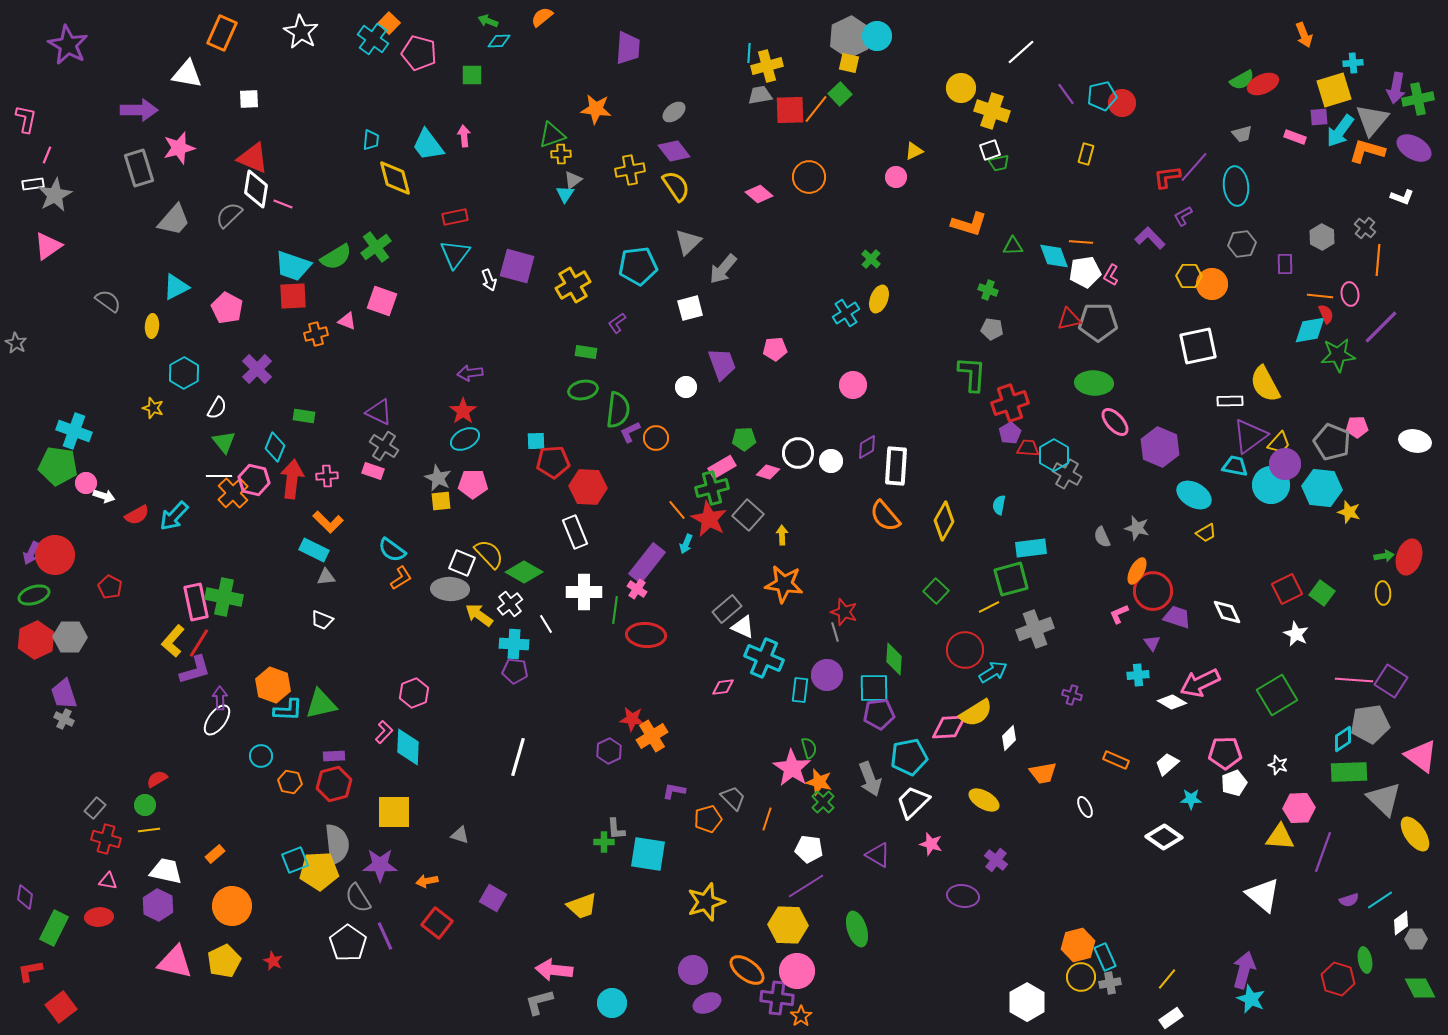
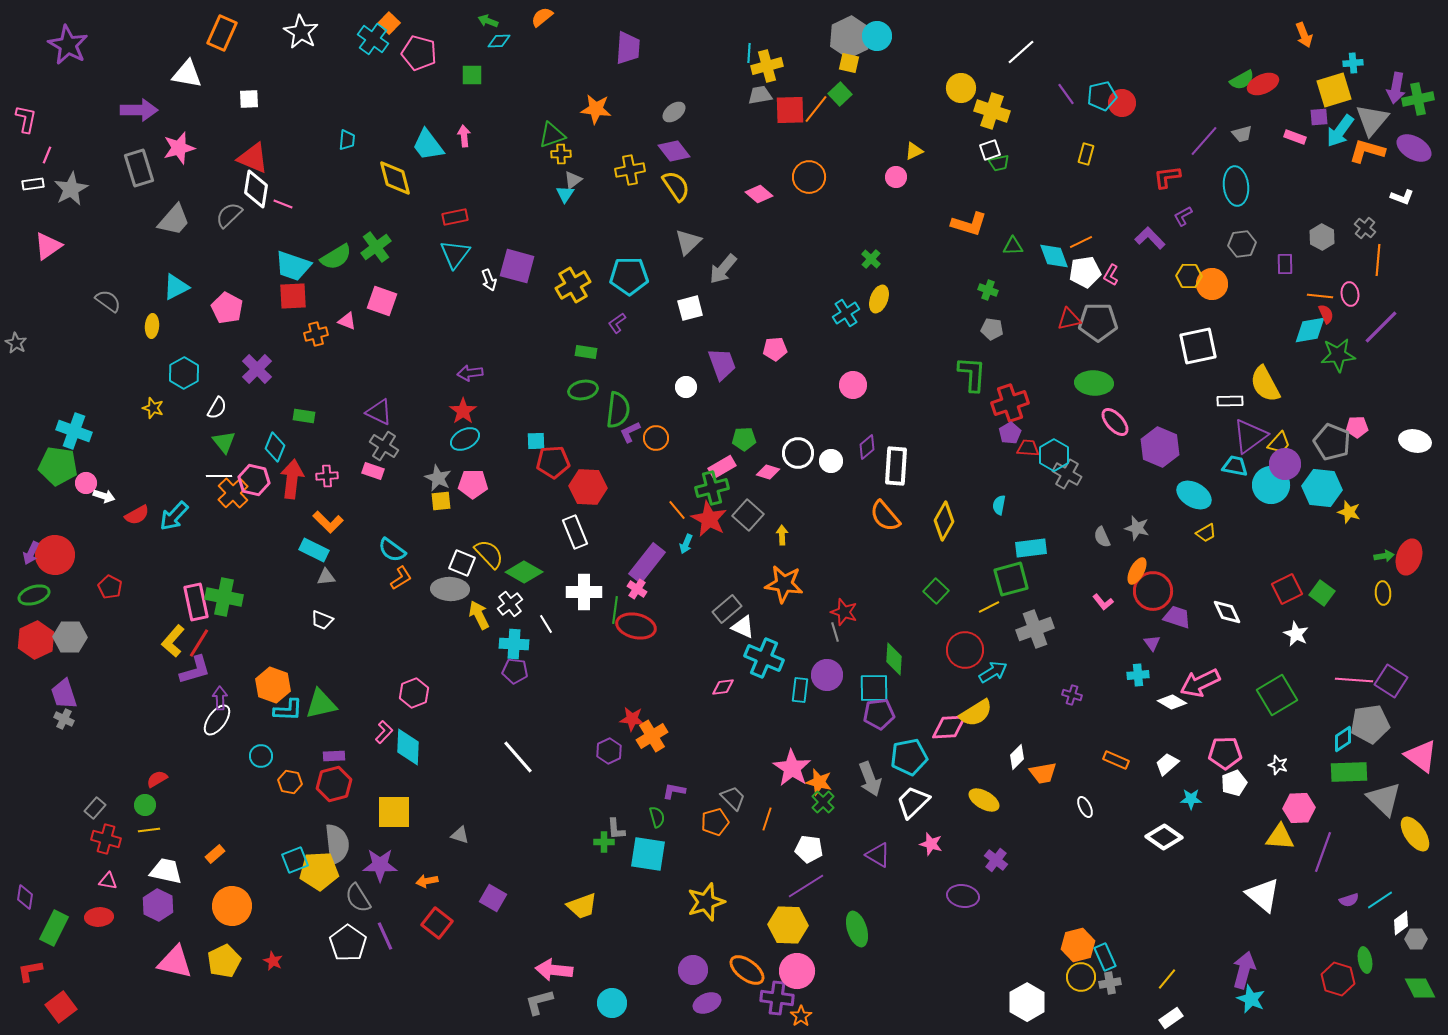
cyan trapezoid at (371, 140): moved 24 px left
purple line at (1194, 167): moved 10 px right, 26 px up
gray star at (55, 195): moved 16 px right, 6 px up
orange line at (1081, 242): rotated 30 degrees counterclockwise
cyan pentagon at (638, 266): moved 9 px left, 10 px down; rotated 6 degrees clockwise
purple diamond at (867, 447): rotated 10 degrees counterclockwise
pink L-shape at (1119, 614): moved 16 px left, 12 px up; rotated 105 degrees counterclockwise
yellow arrow at (479, 615): rotated 28 degrees clockwise
red ellipse at (646, 635): moved 10 px left, 9 px up; rotated 9 degrees clockwise
white diamond at (1009, 738): moved 8 px right, 19 px down
green semicircle at (809, 748): moved 152 px left, 69 px down
white line at (518, 757): rotated 57 degrees counterclockwise
orange pentagon at (708, 819): moved 7 px right, 3 px down
